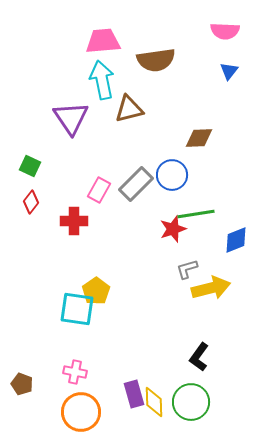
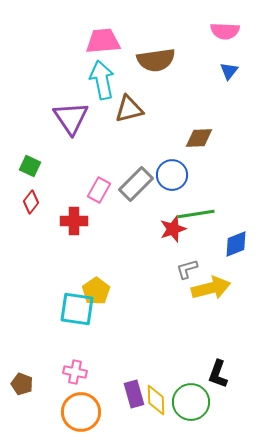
blue diamond: moved 4 px down
black L-shape: moved 19 px right, 17 px down; rotated 16 degrees counterclockwise
yellow diamond: moved 2 px right, 2 px up
